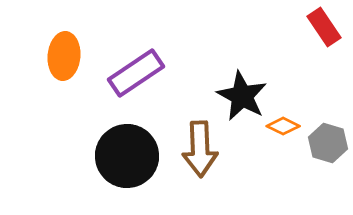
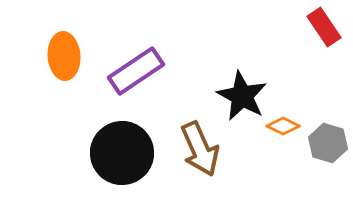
orange ellipse: rotated 9 degrees counterclockwise
purple rectangle: moved 2 px up
brown arrow: rotated 22 degrees counterclockwise
black circle: moved 5 px left, 3 px up
